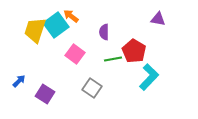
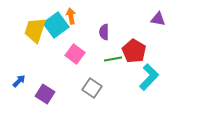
orange arrow: rotated 42 degrees clockwise
